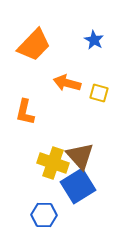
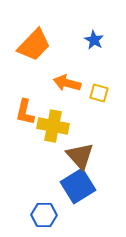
yellow cross: moved 37 px up; rotated 8 degrees counterclockwise
